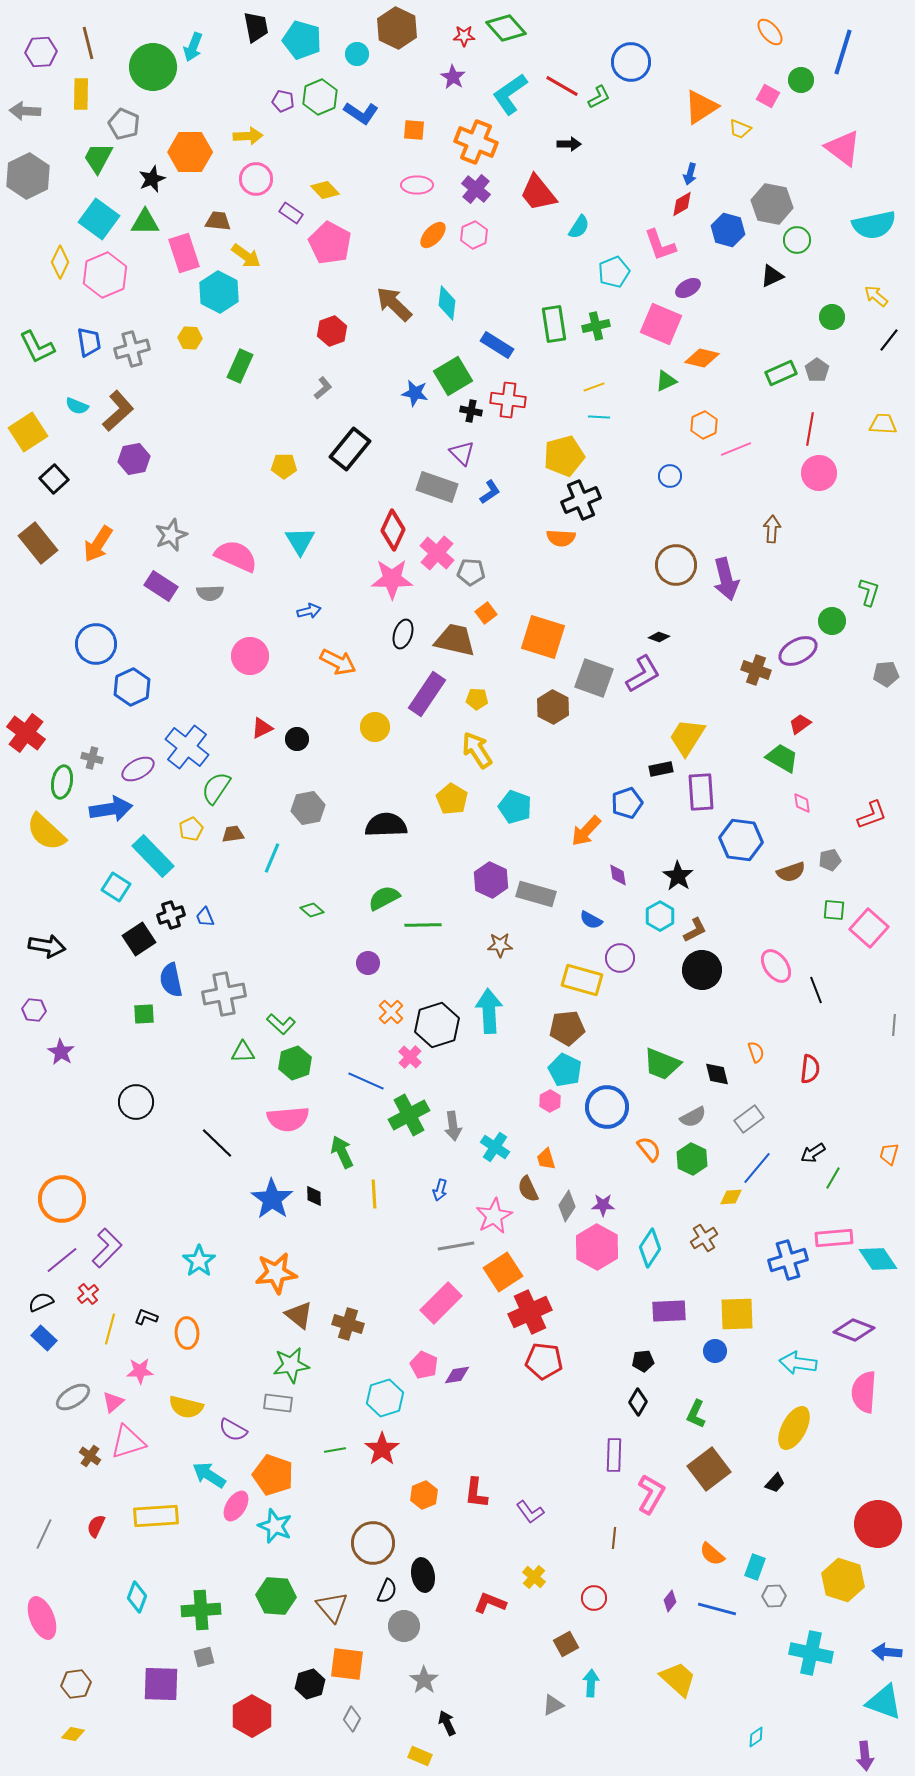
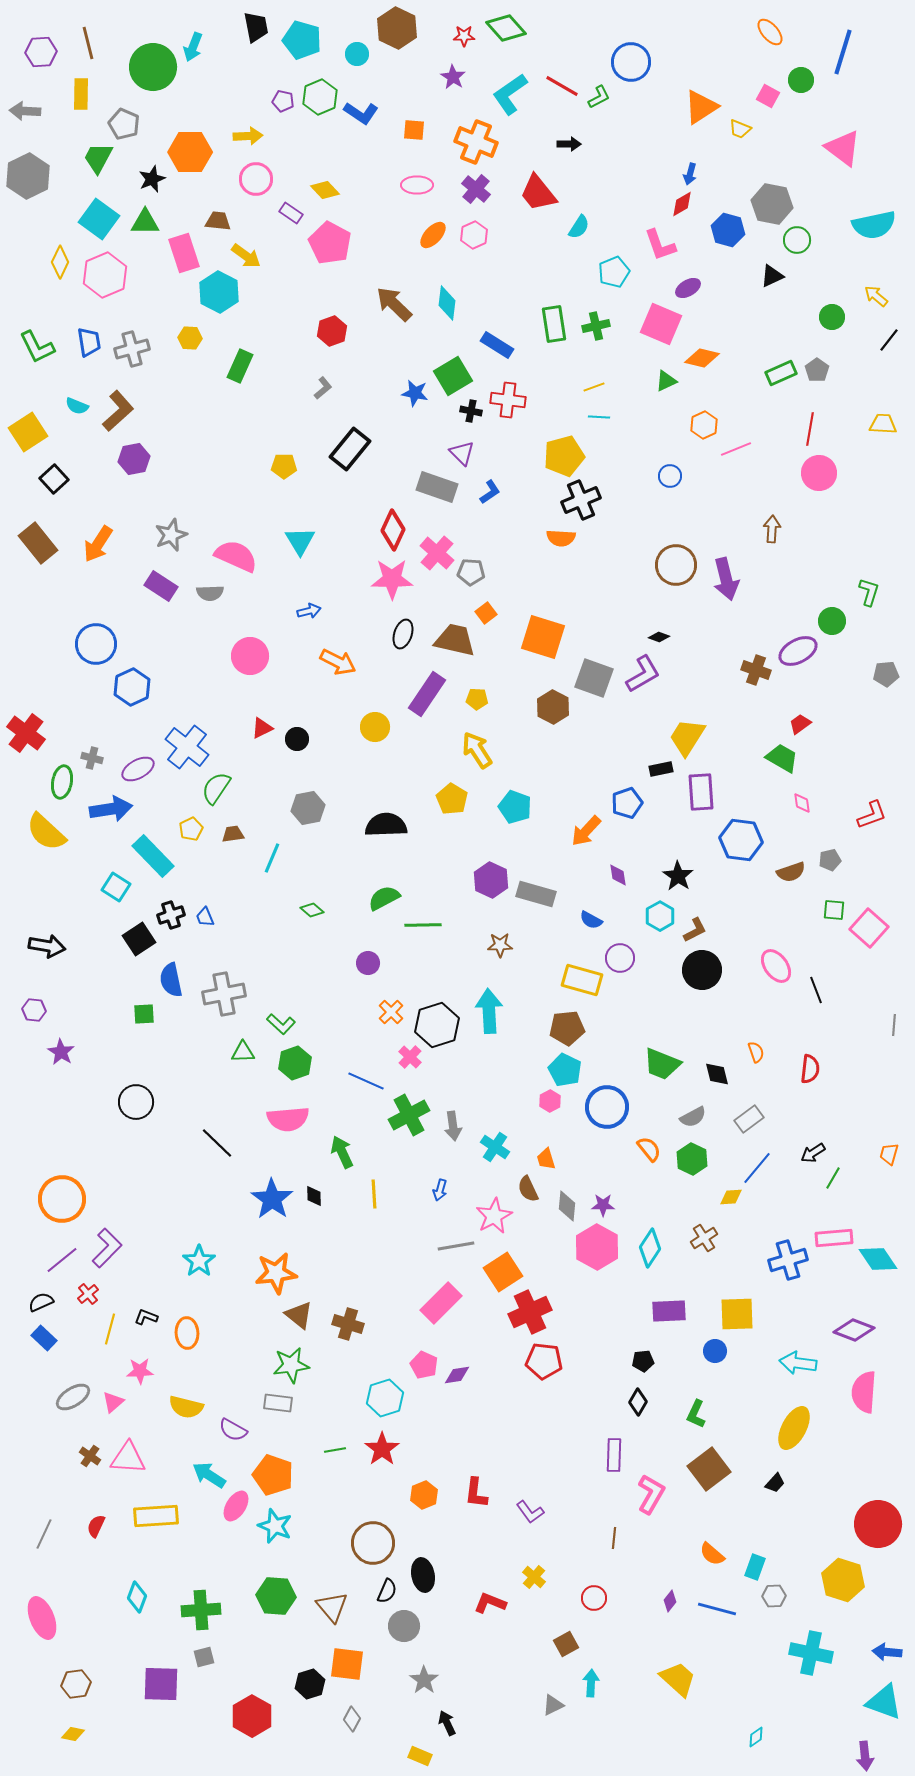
gray diamond at (567, 1206): rotated 28 degrees counterclockwise
pink triangle at (128, 1442): moved 16 px down; rotated 21 degrees clockwise
